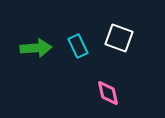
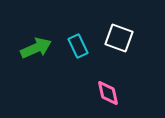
green arrow: rotated 20 degrees counterclockwise
